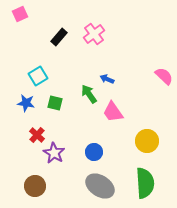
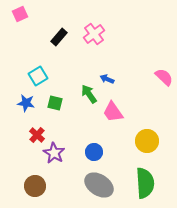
pink semicircle: moved 1 px down
gray ellipse: moved 1 px left, 1 px up
